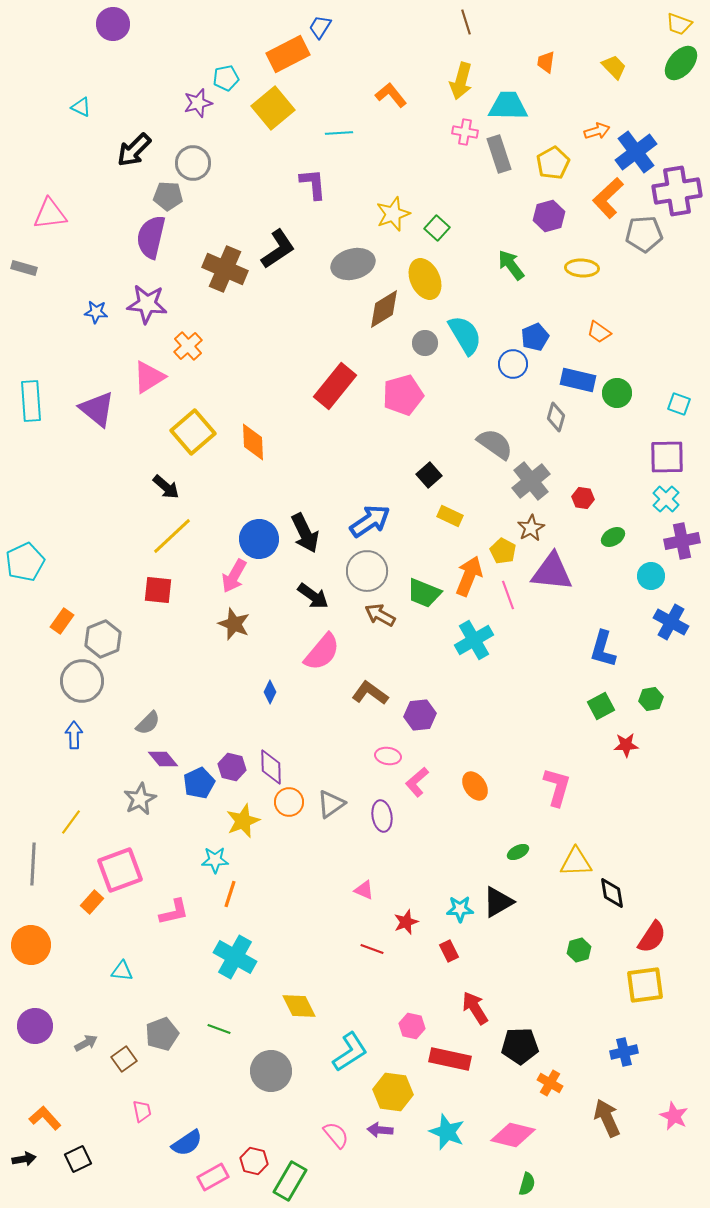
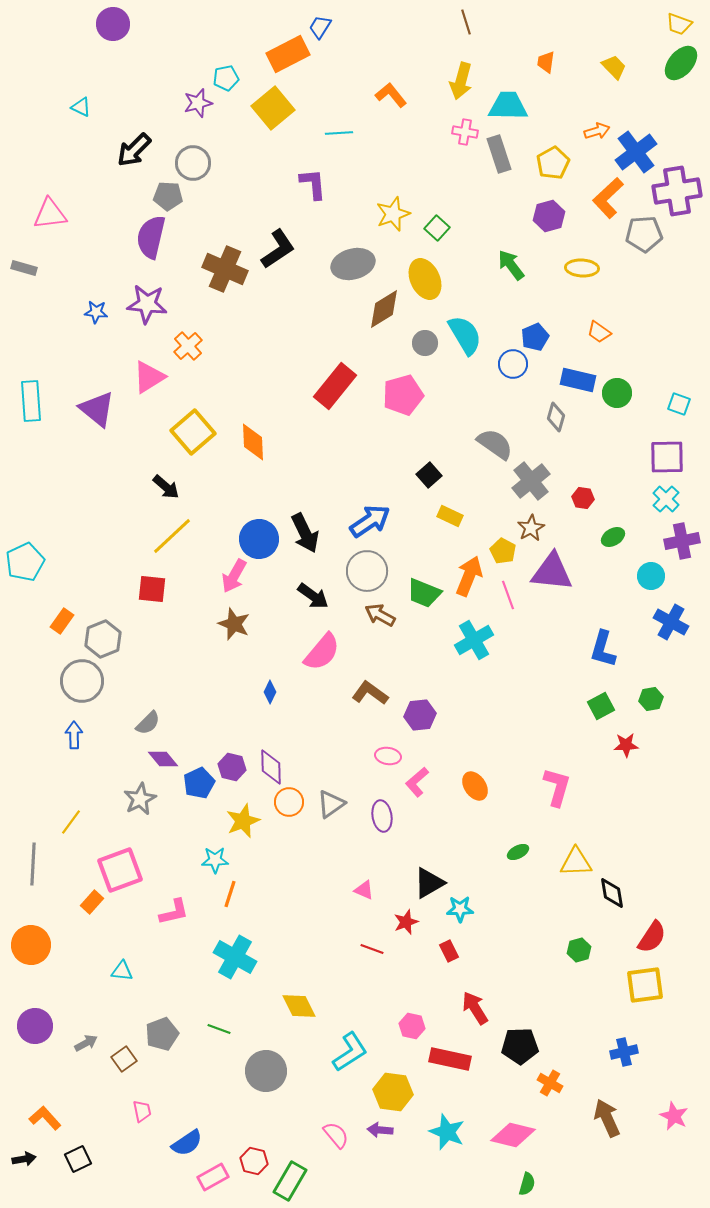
red square at (158, 590): moved 6 px left, 1 px up
black triangle at (498, 902): moved 69 px left, 19 px up
gray circle at (271, 1071): moved 5 px left
